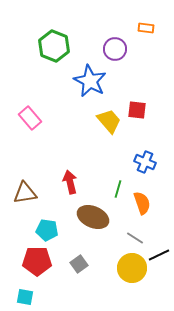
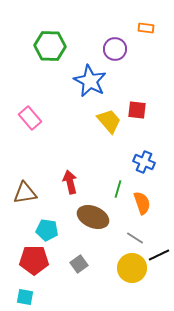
green hexagon: moved 4 px left; rotated 20 degrees counterclockwise
blue cross: moved 1 px left
red pentagon: moved 3 px left, 1 px up
